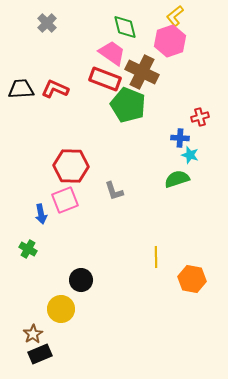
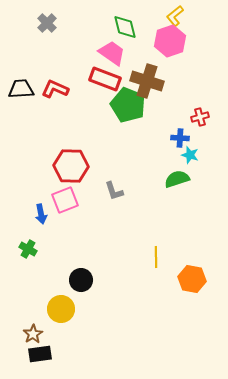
brown cross: moved 5 px right, 9 px down; rotated 8 degrees counterclockwise
black rectangle: rotated 15 degrees clockwise
